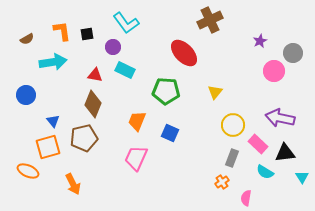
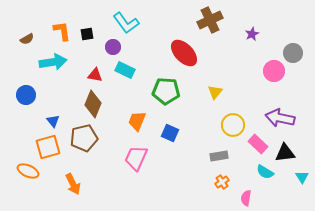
purple star: moved 8 px left, 7 px up
gray rectangle: moved 13 px left, 2 px up; rotated 60 degrees clockwise
